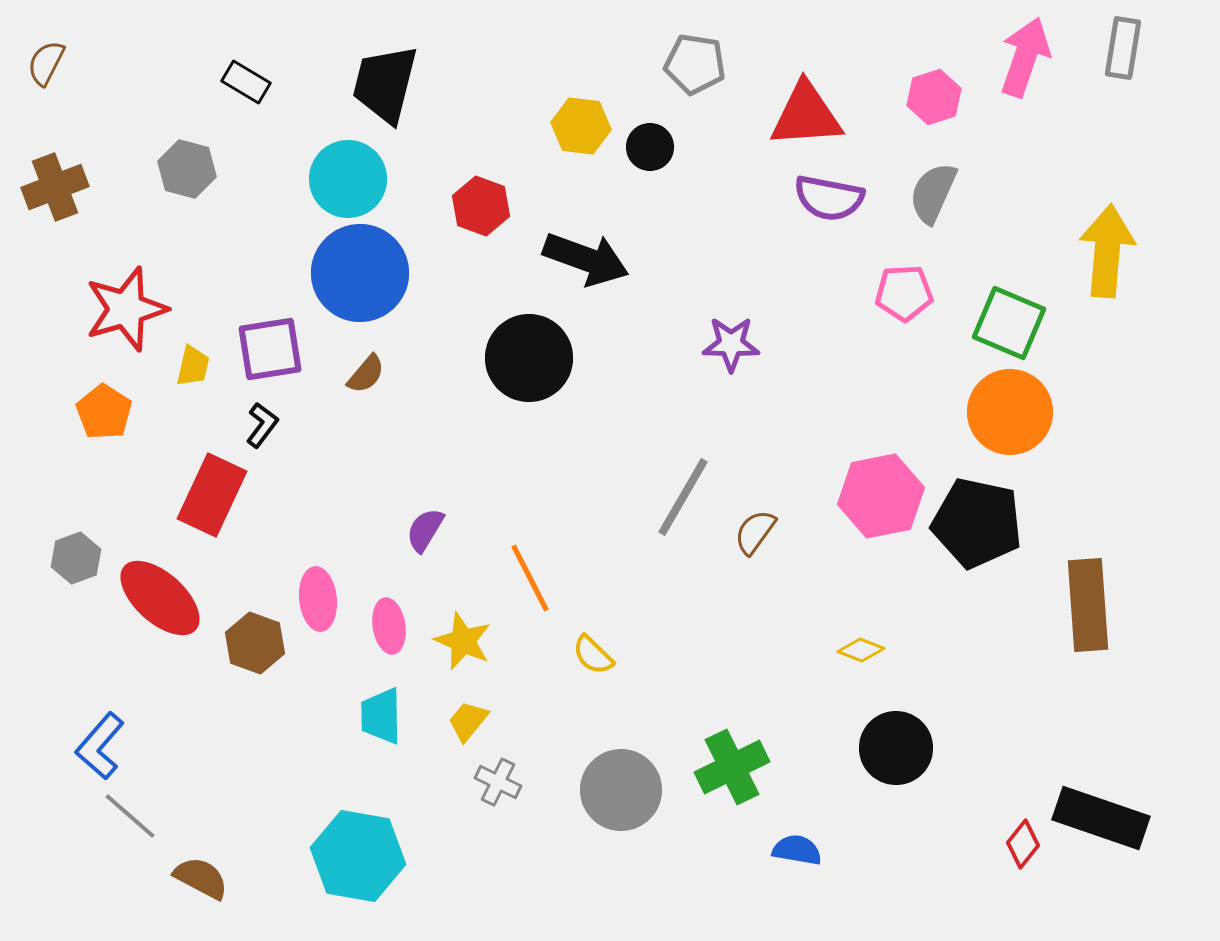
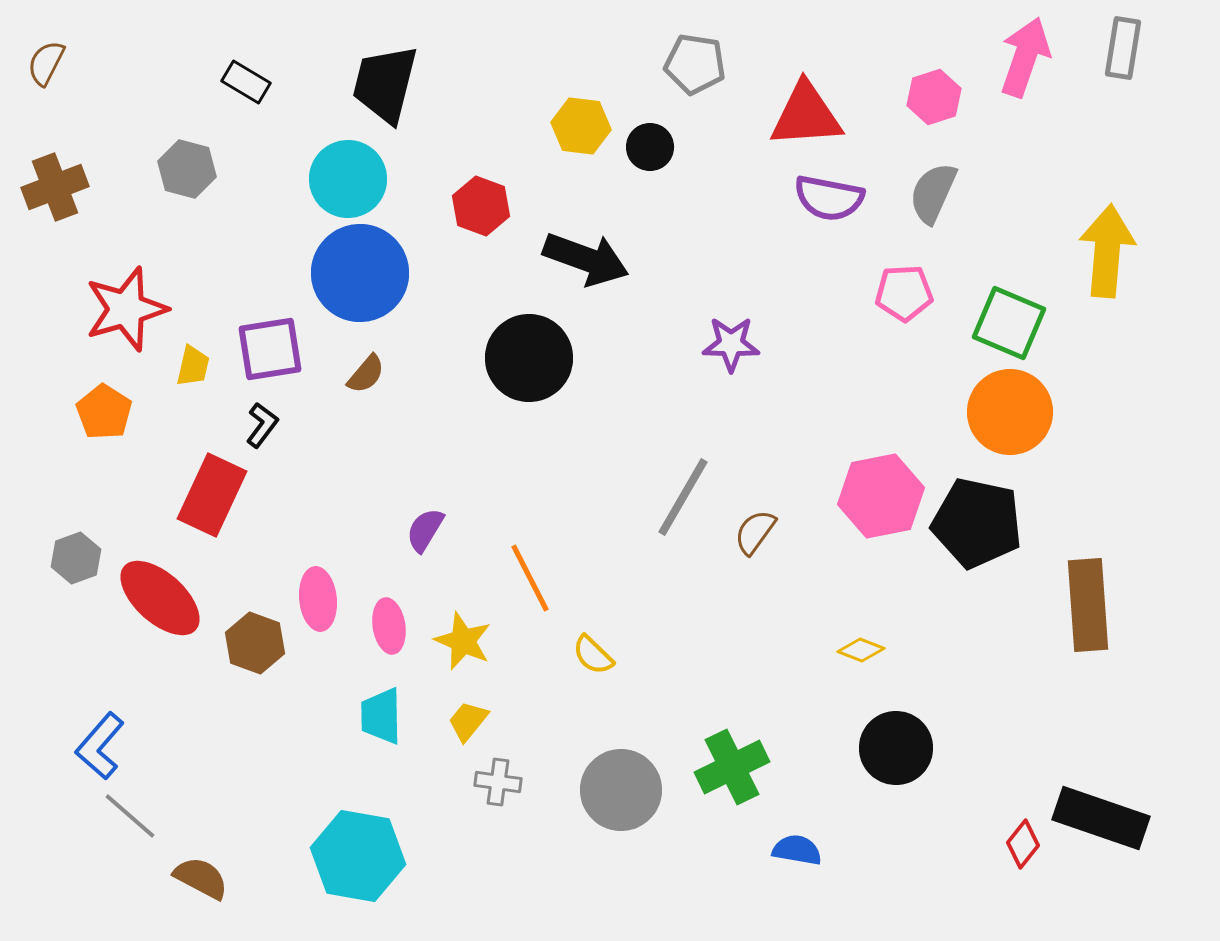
gray cross at (498, 782): rotated 18 degrees counterclockwise
